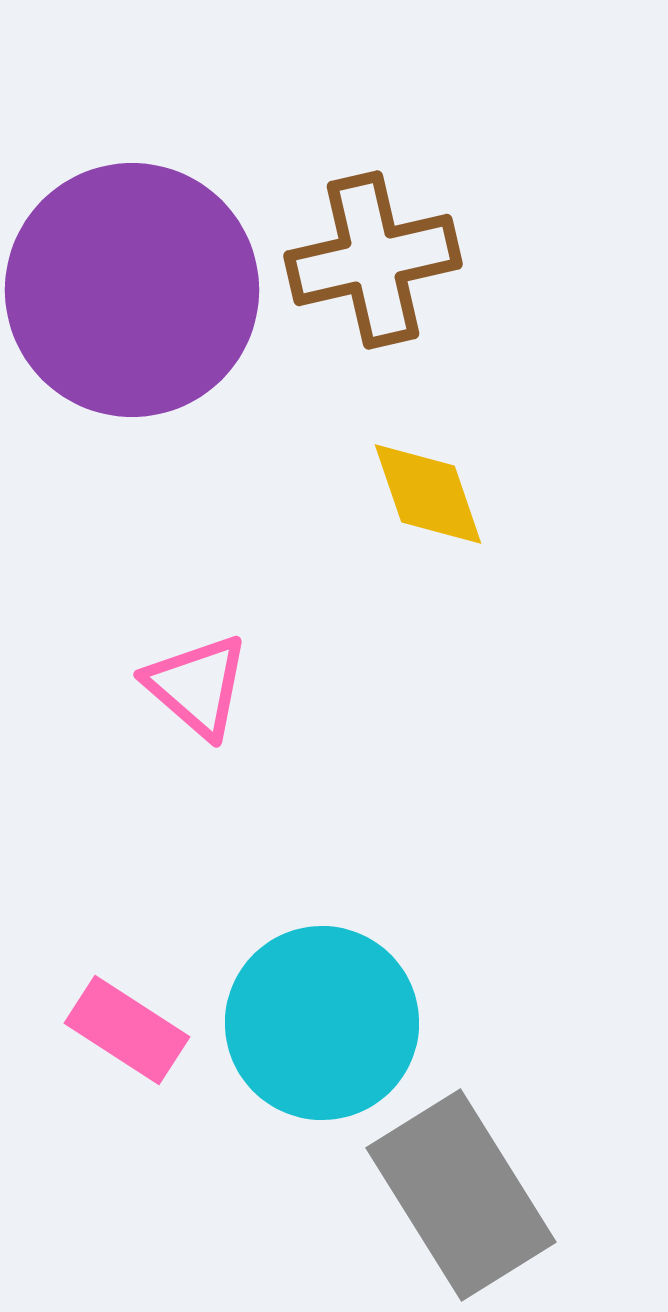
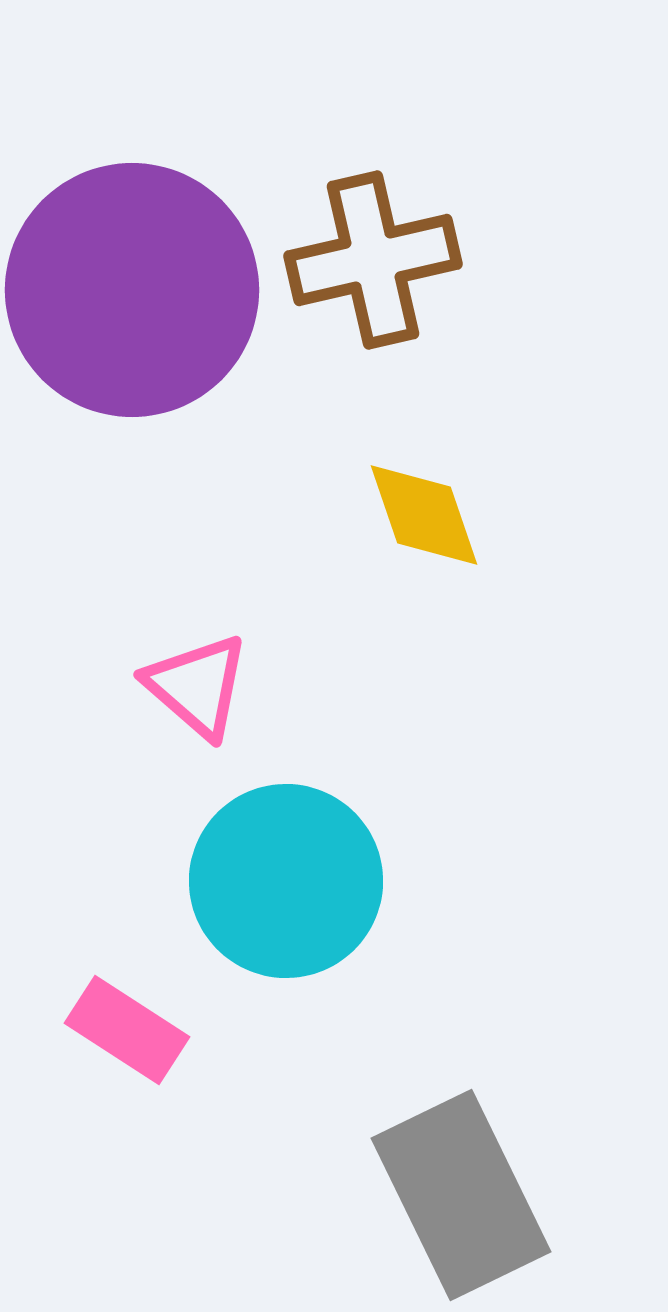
yellow diamond: moved 4 px left, 21 px down
cyan circle: moved 36 px left, 142 px up
gray rectangle: rotated 6 degrees clockwise
